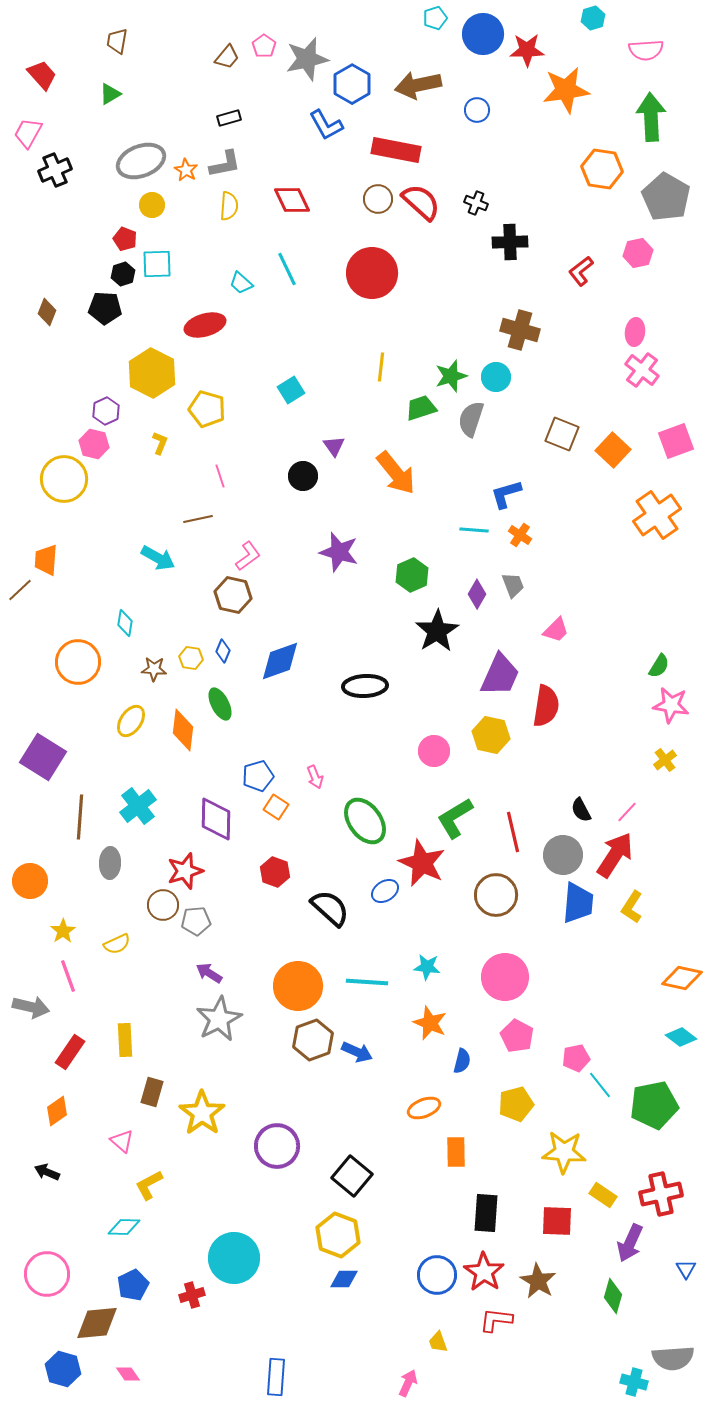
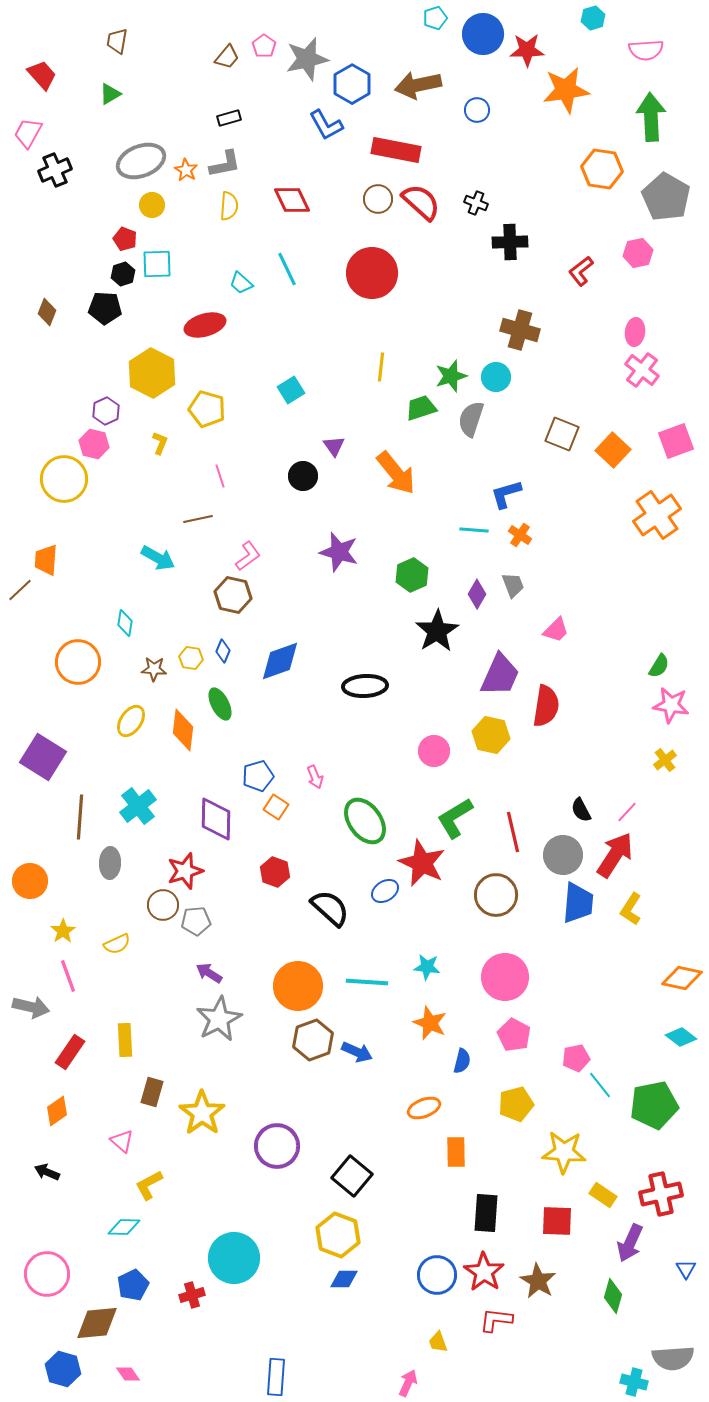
yellow L-shape at (632, 907): moved 1 px left, 2 px down
pink pentagon at (517, 1036): moved 3 px left, 1 px up
